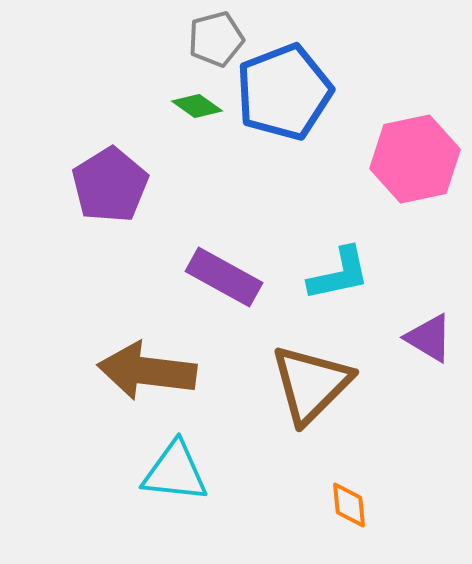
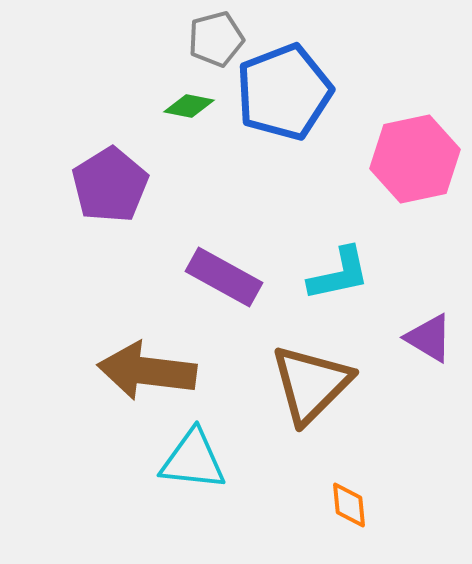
green diamond: moved 8 px left; rotated 24 degrees counterclockwise
cyan triangle: moved 18 px right, 12 px up
